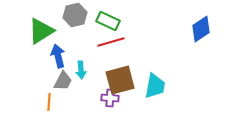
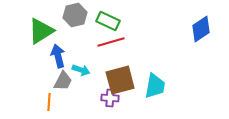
cyan arrow: rotated 66 degrees counterclockwise
